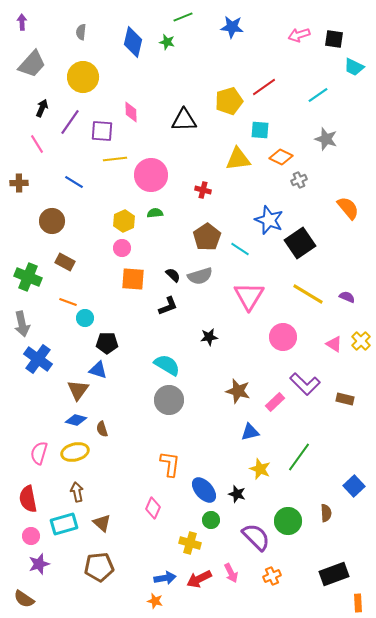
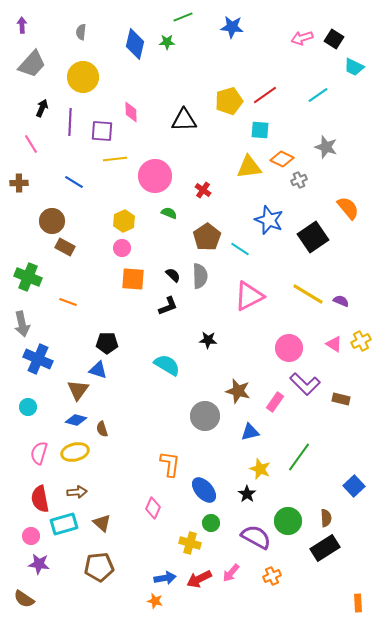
purple arrow at (22, 22): moved 3 px down
pink arrow at (299, 35): moved 3 px right, 3 px down
black square at (334, 39): rotated 24 degrees clockwise
blue diamond at (133, 42): moved 2 px right, 2 px down
green star at (167, 42): rotated 14 degrees counterclockwise
red line at (264, 87): moved 1 px right, 8 px down
purple line at (70, 122): rotated 32 degrees counterclockwise
gray star at (326, 139): moved 8 px down
pink line at (37, 144): moved 6 px left
orange diamond at (281, 157): moved 1 px right, 2 px down
yellow triangle at (238, 159): moved 11 px right, 8 px down
pink circle at (151, 175): moved 4 px right, 1 px down
red cross at (203, 190): rotated 21 degrees clockwise
green semicircle at (155, 213): moved 14 px right; rotated 28 degrees clockwise
black square at (300, 243): moved 13 px right, 6 px up
brown rectangle at (65, 262): moved 15 px up
gray semicircle at (200, 276): rotated 75 degrees counterclockwise
pink triangle at (249, 296): rotated 32 degrees clockwise
purple semicircle at (347, 297): moved 6 px left, 4 px down
cyan circle at (85, 318): moved 57 px left, 89 px down
black star at (209, 337): moved 1 px left, 3 px down; rotated 12 degrees clockwise
pink circle at (283, 337): moved 6 px right, 11 px down
yellow cross at (361, 341): rotated 18 degrees clockwise
blue cross at (38, 359): rotated 12 degrees counterclockwise
brown rectangle at (345, 399): moved 4 px left
gray circle at (169, 400): moved 36 px right, 16 px down
pink rectangle at (275, 402): rotated 12 degrees counterclockwise
brown arrow at (77, 492): rotated 96 degrees clockwise
black star at (237, 494): moved 10 px right; rotated 18 degrees clockwise
red semicircle at (28, 499): moved 12 px right
brown semicircle at (326, 513): moved 5 px down
green circle at (211, 520): moved 3 px down
purple semicircle at (256, 537): rotated 16 degrees counterclockwise
purple star at (39, 564): rotated 25 degrees clockwise
pink arrow at (231, 573): rotated 66 degrees clockwise
black rectangle at (334, 574): moved 9 px left, 26 px up; rotated 12 degrees counterclockwise
